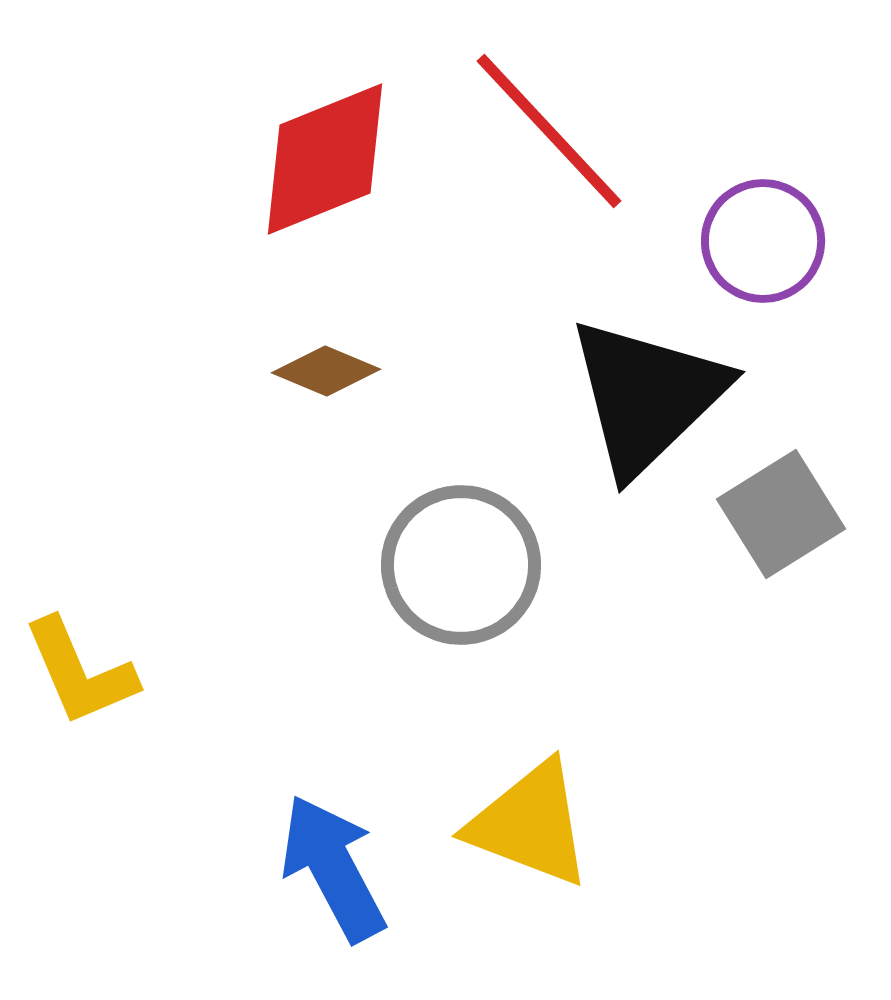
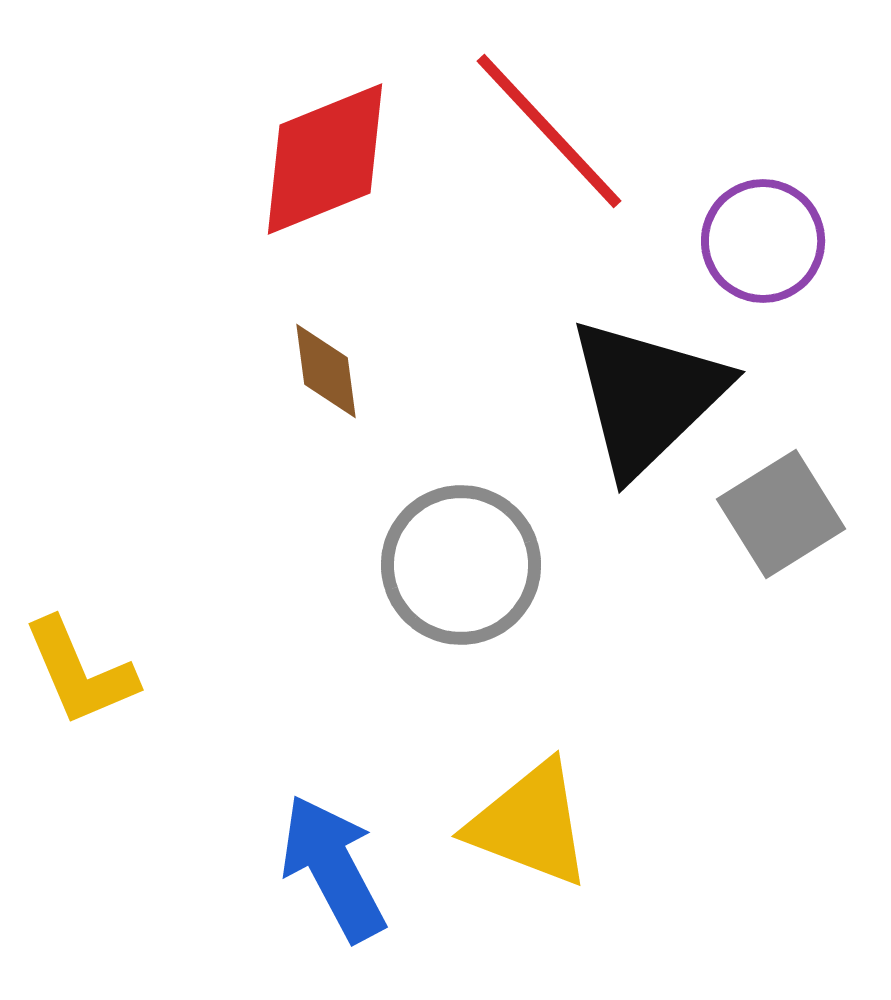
brown diamond: rotated 60 degrees clockwise
